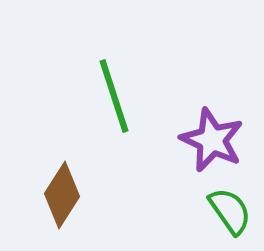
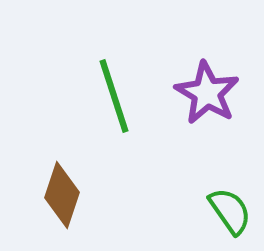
purple star: moved 5 px left, 47 px up; rotated 6 degrees clockwise
brown diamond: rotated 14 degrees counterclockwise
